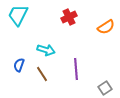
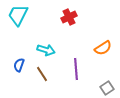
orange semicircle: moved 3 px left, 21 px down
gray square: moved 2 px right
